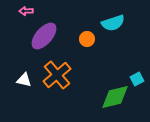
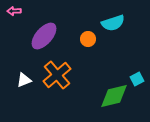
pink arrow: moved 12 px left
orange circle: moved 1 px right
white triangle: rotated 35 degrees counterclockwise
green diamond: moved 1 px left, 1 px up
